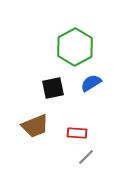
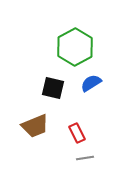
black square: rotated 25 degrees clockwise
red rectangle: rotated 60 degrees clockwise
gray line: moved 1 px left, 1 px down; rotated 36 degrees clockwise
